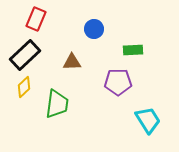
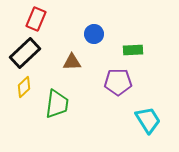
blue circle: moved 5 px down
black rectangle: moved 2 px up
